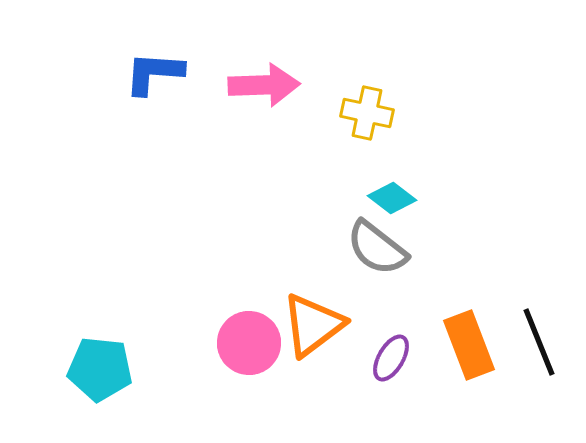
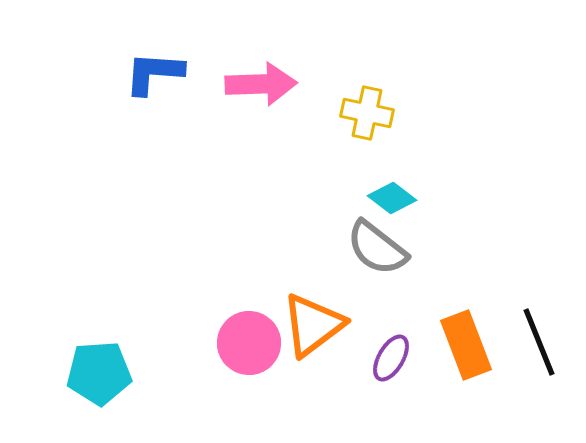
pink arrow: moved 3 px left, 1 px up
orange rectangle: moved 3 px left
cyan pentagon: moved 1 px left, 4 px down; rotated 10 degrees counterclockwise
